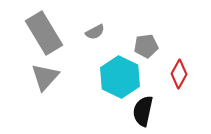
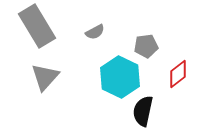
gray rectangle: moved 7 px left, 7 px up
red diamond: moved 1 px left; rotated 24 degrees clockwise
